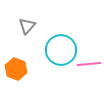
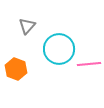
cyan circle: moved 2 px left, 1 px up
